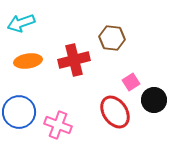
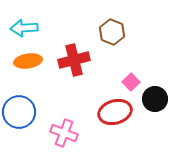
cyan arrow: moved 3 px right, 5 px down; rotated 16 degrees clockwise
brown hexagon: moved 6 px up; rotated 15 degrees clockwise
pink square: rotated 12 degrees counterclockwise
black circle: moved 1 px right, 1 px up
red ellipse: rotated 72 degrees counterclockwise
pink cross: moved 6 px right, 8 px down
